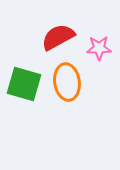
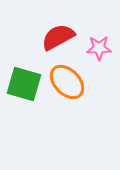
orange ellipse: rotated 36 degrees counterclockwise
